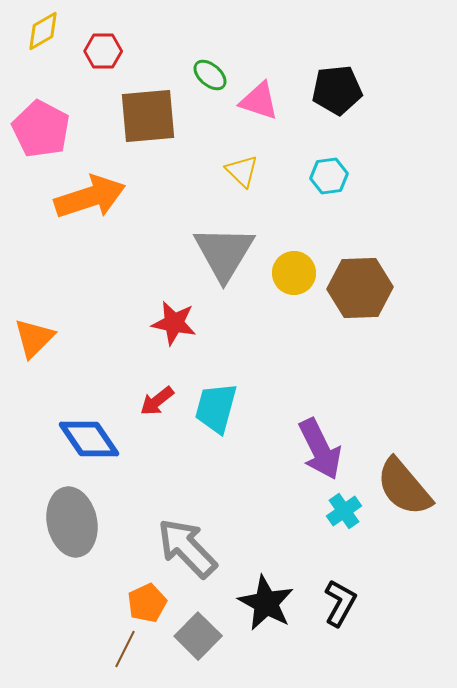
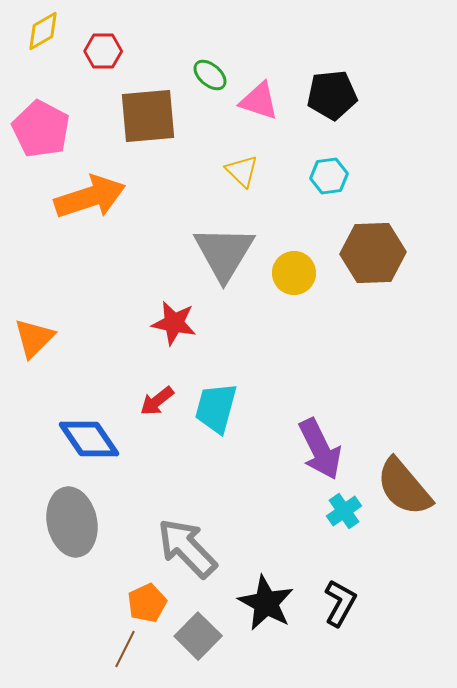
black pentagon: moved 5 px left, 5 px down
brown hexagon: moved 13 px right, 35 px up
